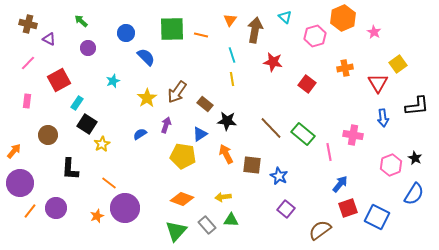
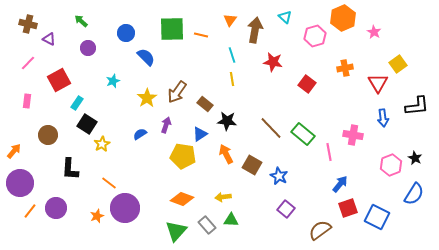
brown square at (252, 165): rotated 24 degrees clockwise
